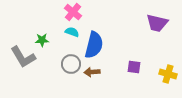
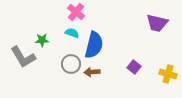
pink cross: moved 3 px right
cyan semicircle: moved 1 px down
purple square: rotated 32 degrees clockwise
